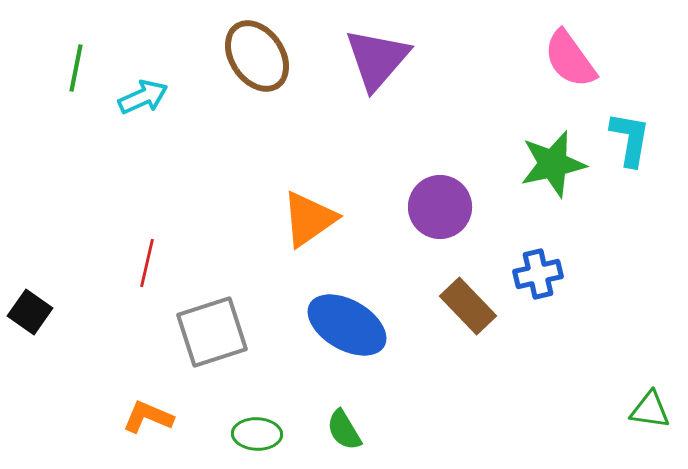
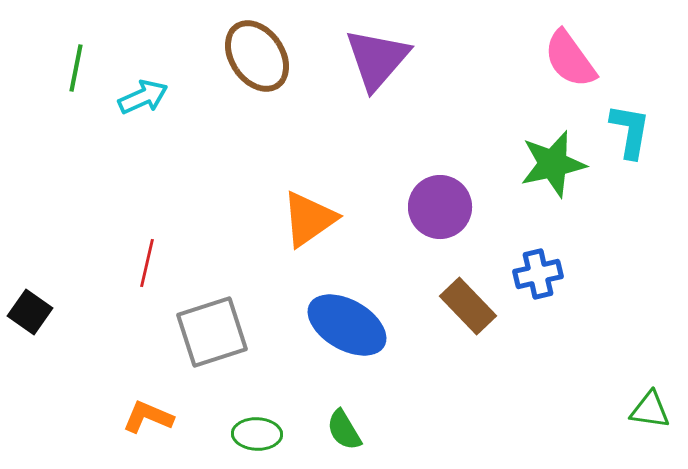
cyan L-shape: moved 8 px up
